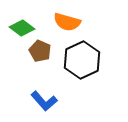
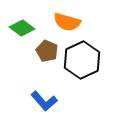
brown pentagon: moved 7 px right
